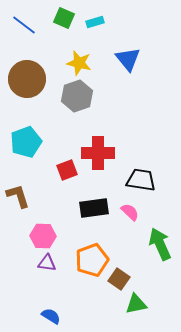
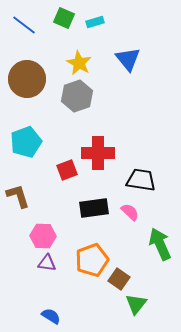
yellow star: rotated 15 degrees clockwise
green triangle: rotated 40 degrees counterclockwise
